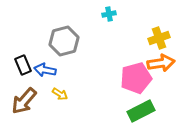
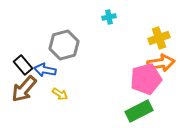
cyan cross: moved 3 px down
gray hexagon: moved 4 px down
black rectangle: rotated 18 degrees counterclockwise
pink pentagon: moved 10 px right, 1 px down
brown arrow: moved 12 px up
green rectangle: moved 2 px left
